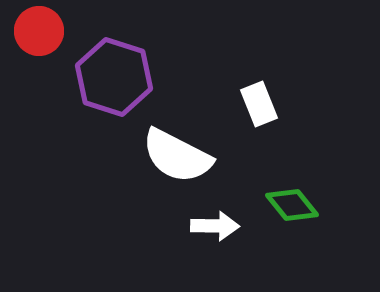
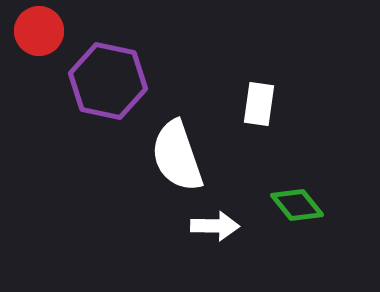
purple hexagon: moved 6 px left, 4 px down; rotated 6 degrees counterclockwise
white rectangle: rotated 30 degrees clockwise
white semicircle: rotated 44 degrees clockwise
green diamond: moved 5 px right
